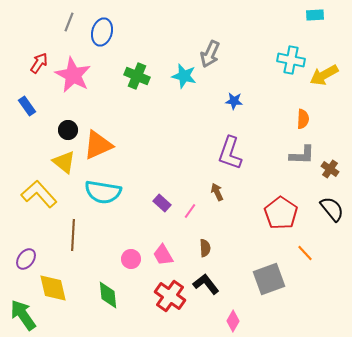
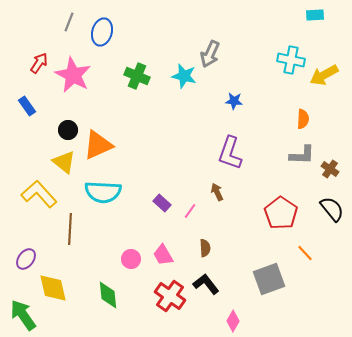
cyan semicircle: rotated 6 degrees counterclockwise
brown line: moved 3 px left, 6 px up
